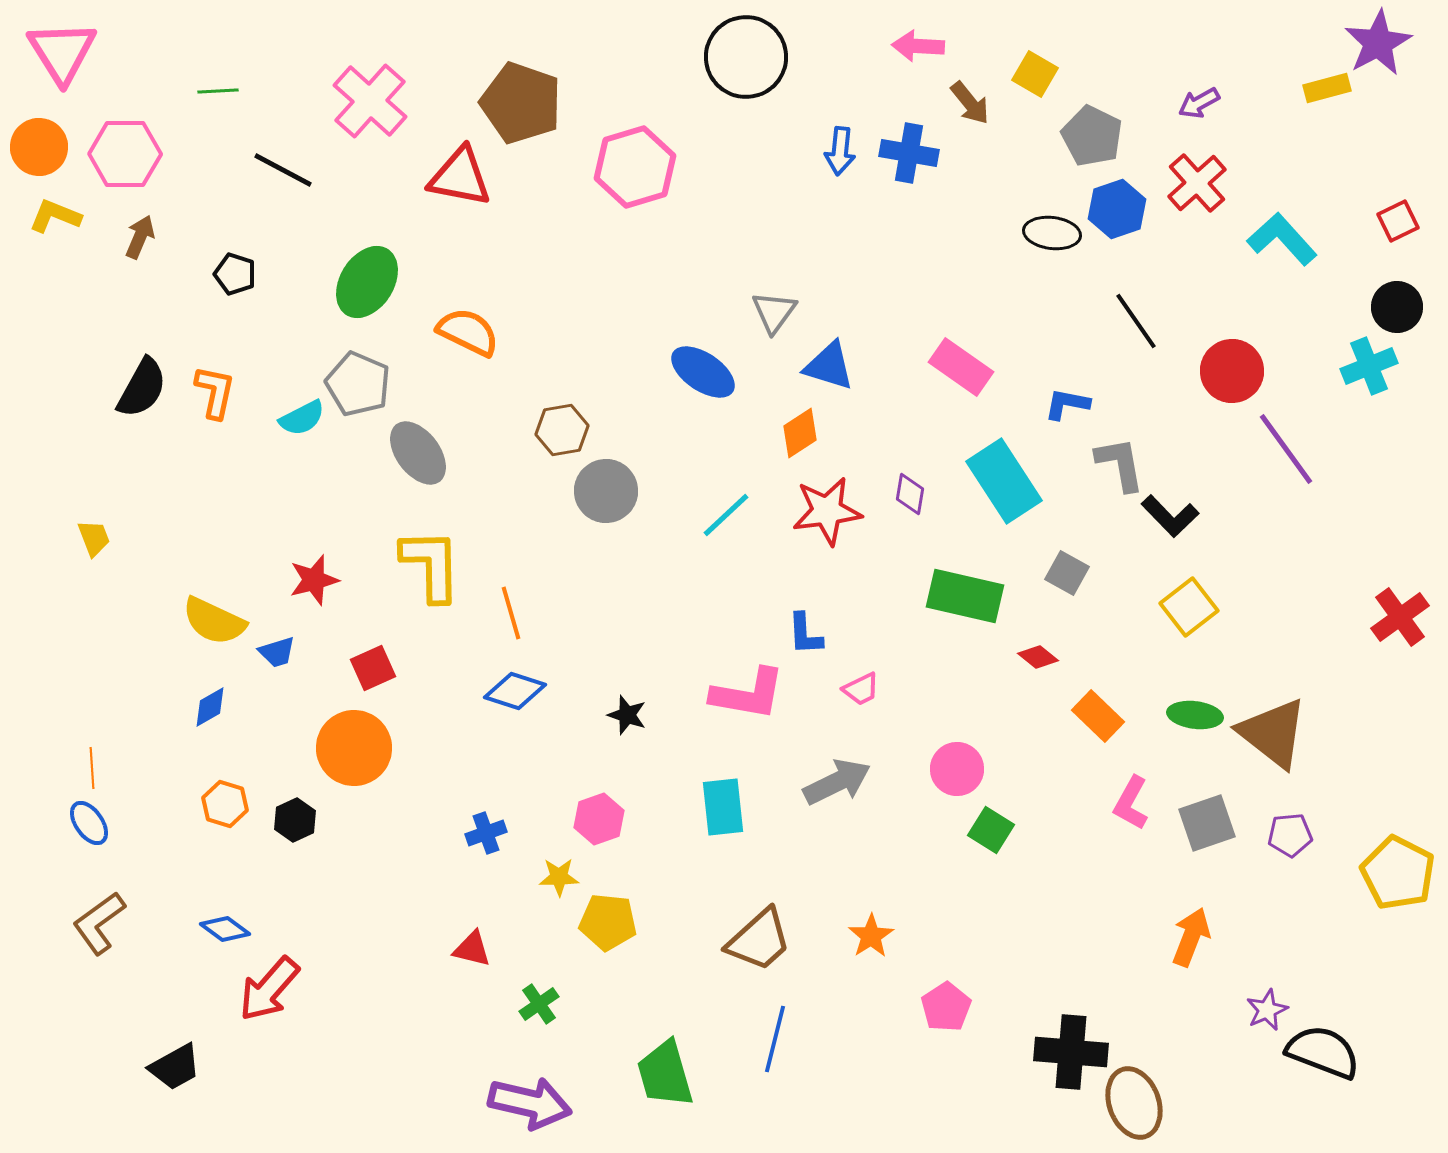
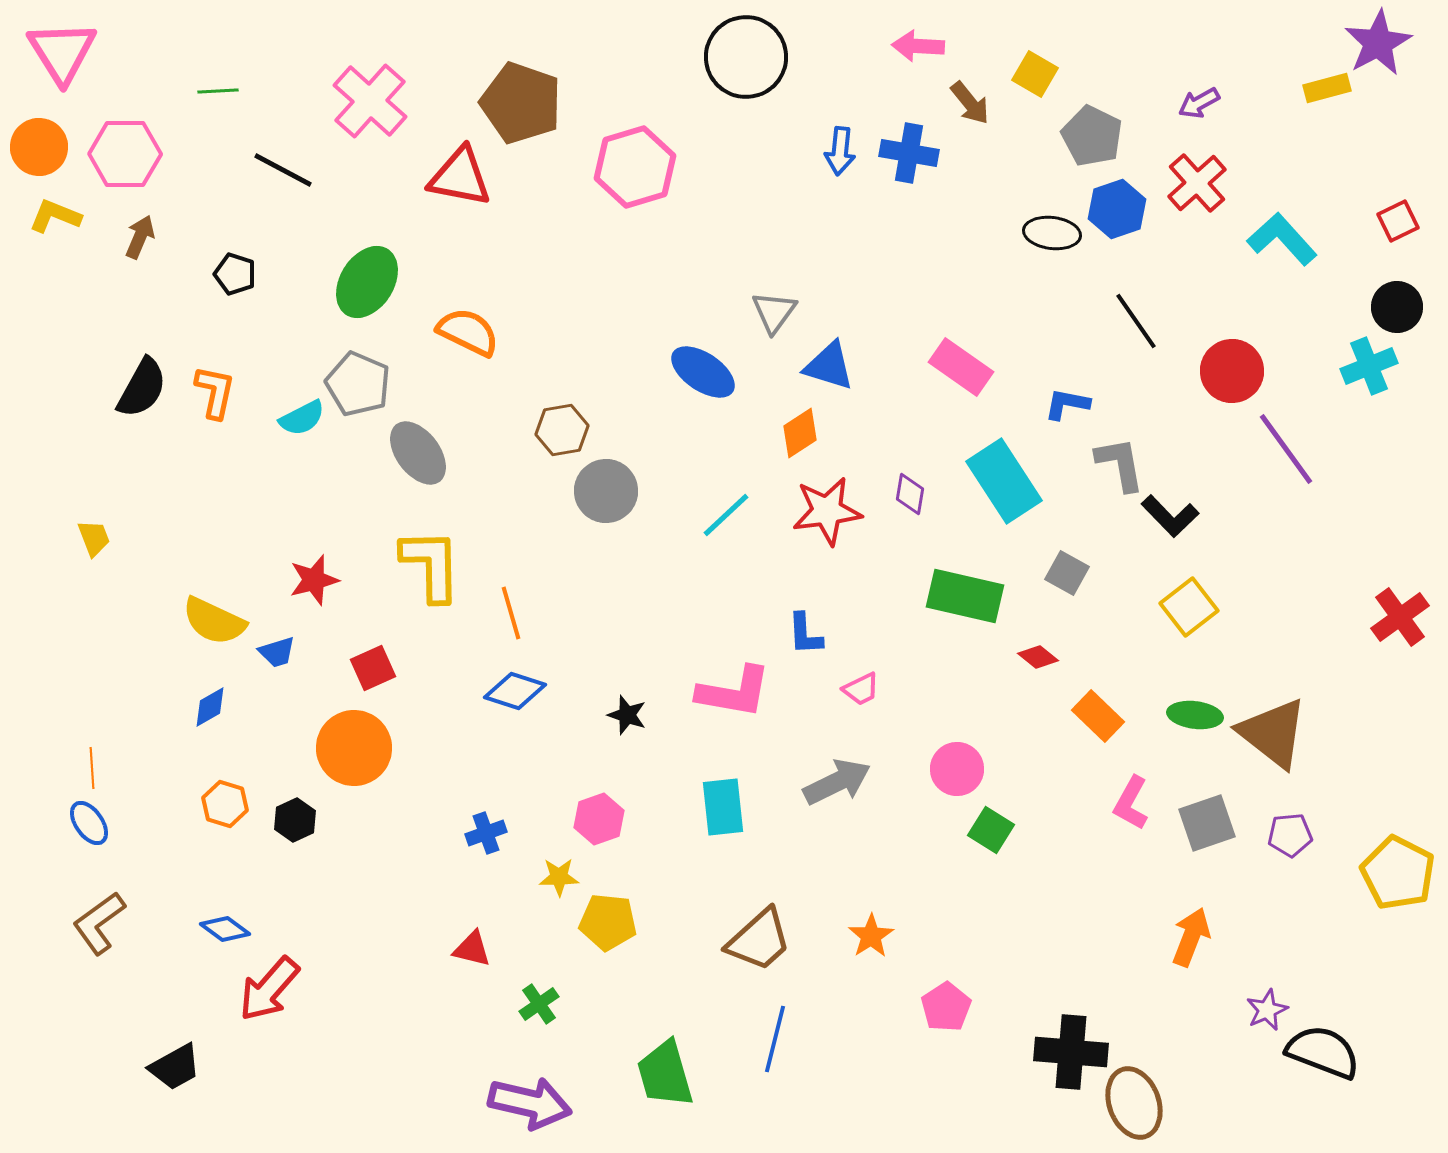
pink L-shape at (748, 694): moved 14 px left, 2 px up
